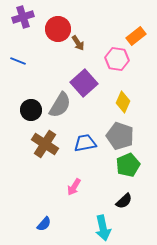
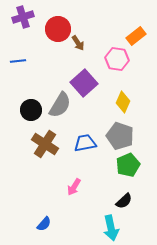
blue line: rotated 28 degrees counterclockwise
cyan arrow: moved 8 px right
